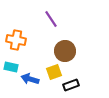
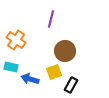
purple line: rotated 48 degrees clockwise
orange cross: rotated 24 degrees clockwise
black rectangle: rotated 42 degrees counterclockwise
